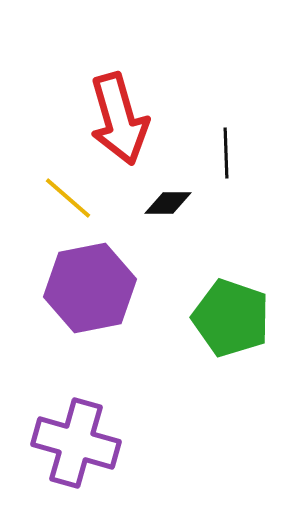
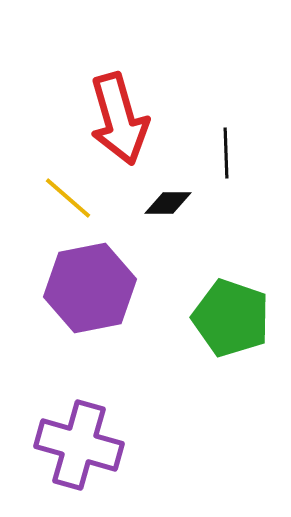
purple cross: moved 3 px right, 2 px down
